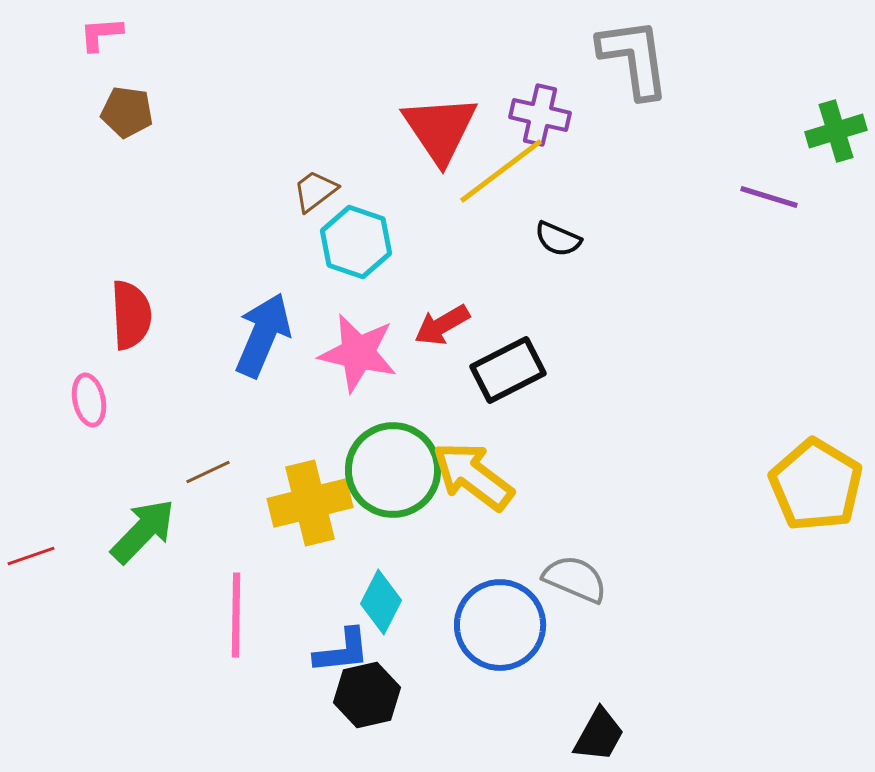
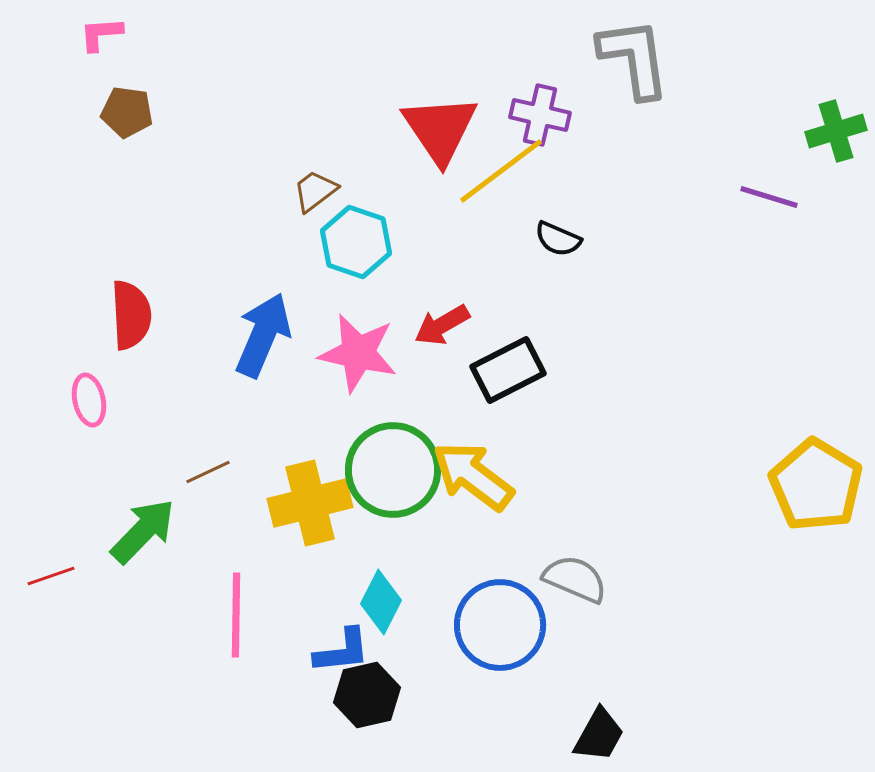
red line: moved 20 px right, 20 px down
